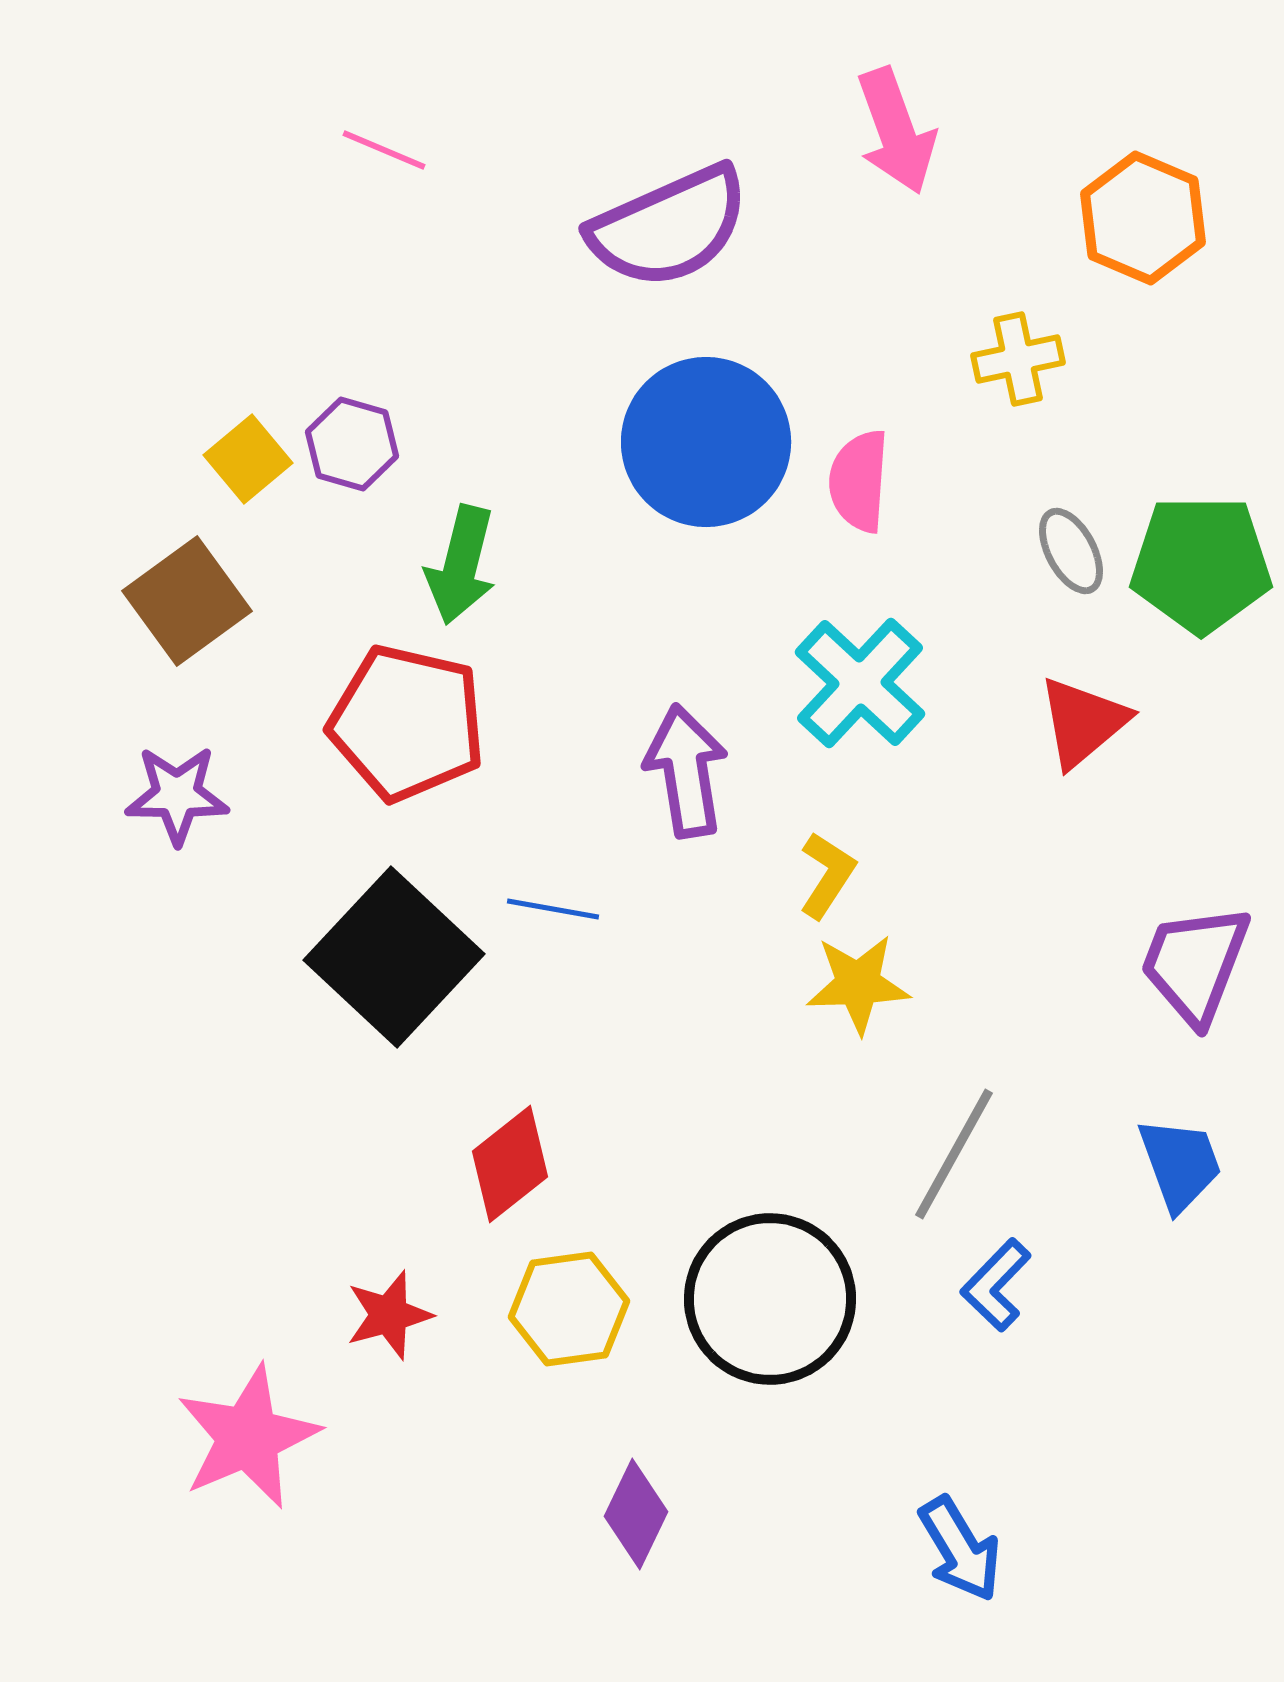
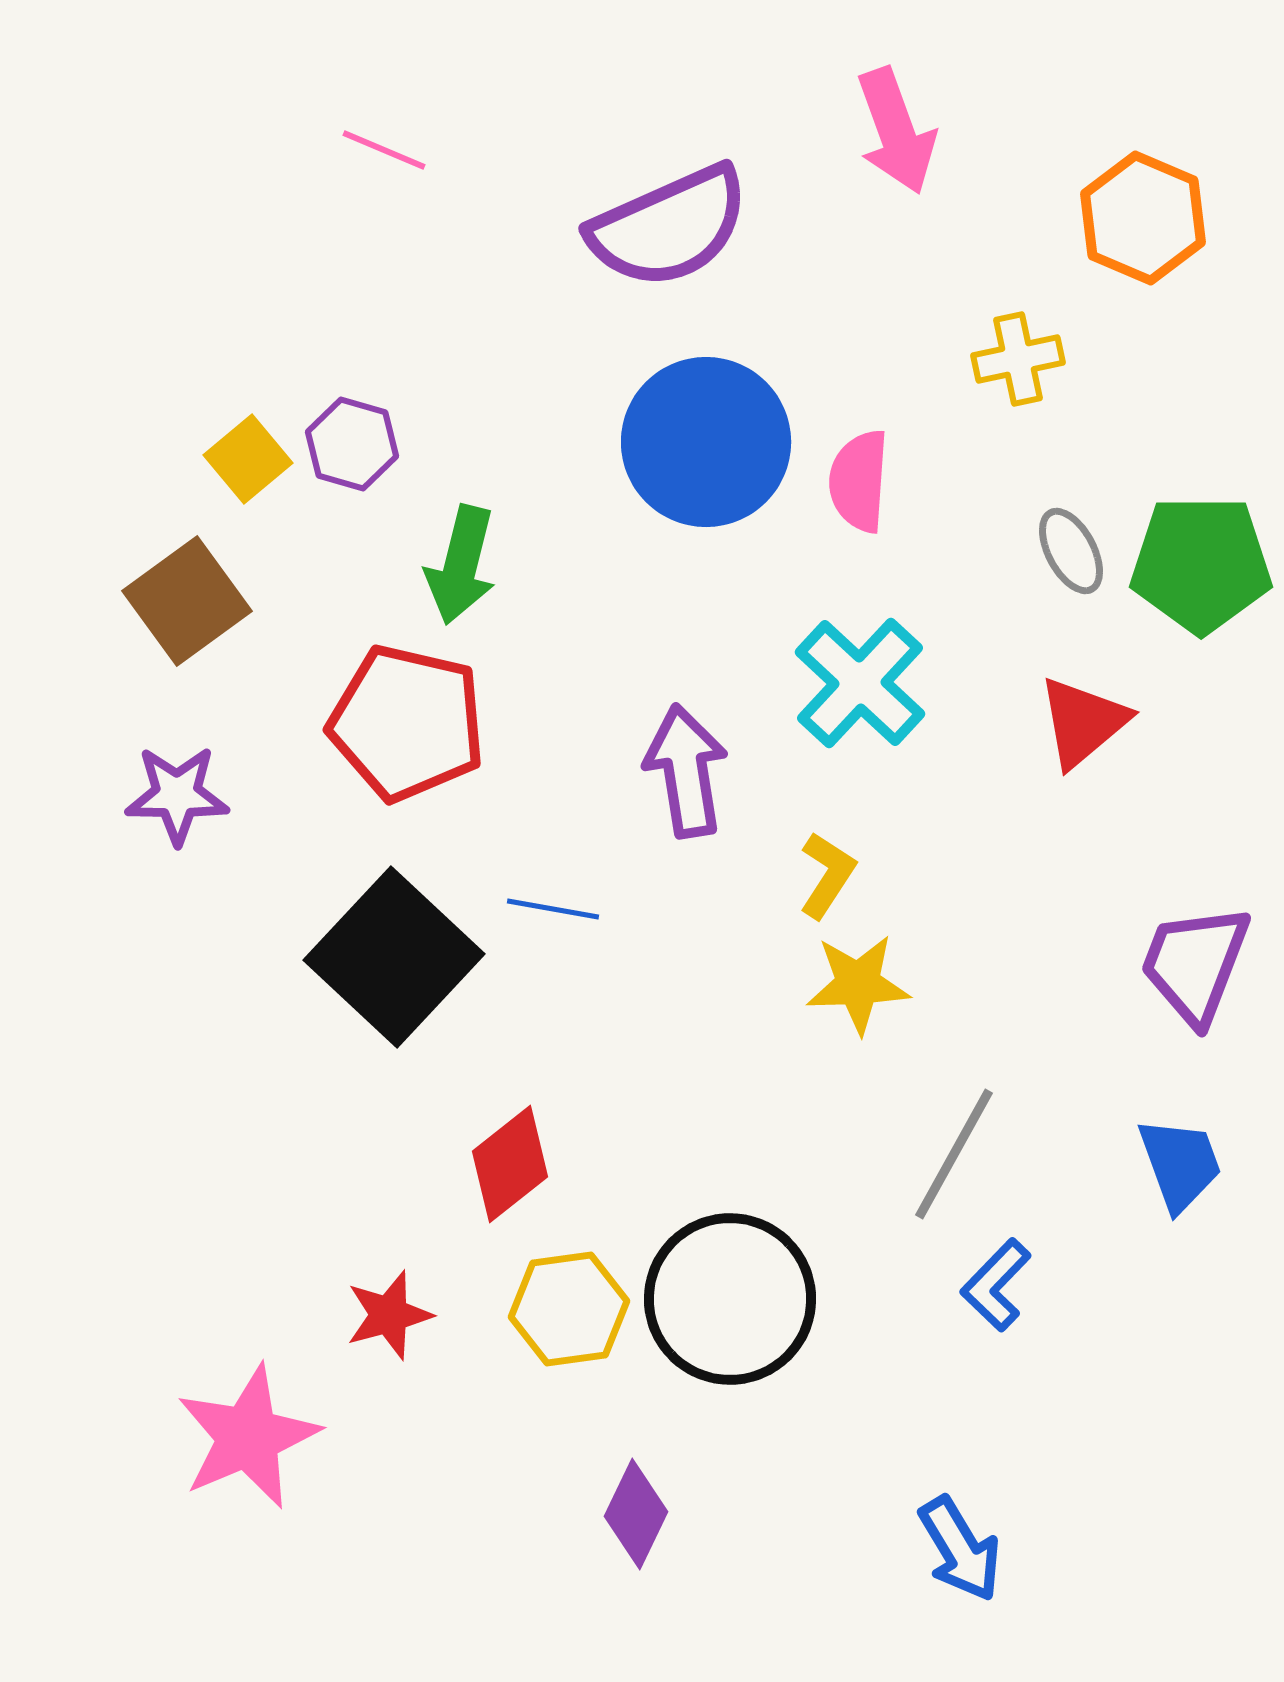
black circle: moved 40 px left
